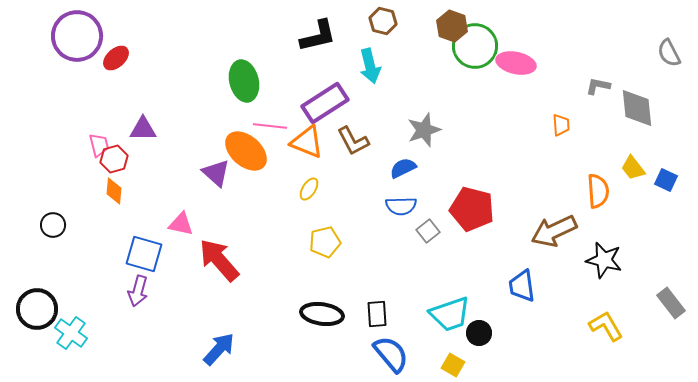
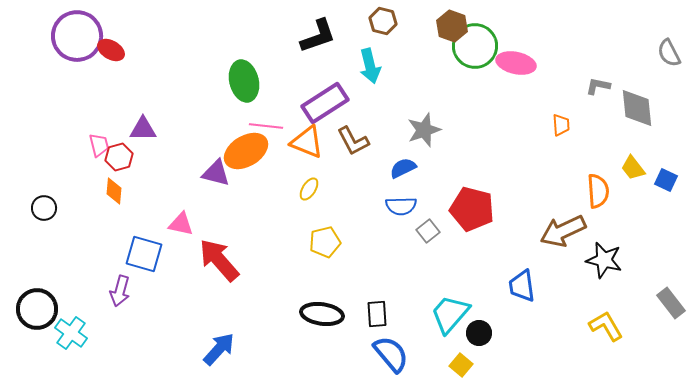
black L-shape at (318, 36): rotated 6 degrees counterclockwise
red ellipse at (116, 58): moved 5 px left, 8 px up; rotated 72 degrees clockwise
pink line at (270, 126): moved 4 px left
orange ellipse at (246, 151): rotated 72 degrees counterclockwise
red hexagon at (114, 159): moved 5 px right, 2 px up
purple triangle at (216, 173): rotated 28 degrees counterclockwise
black circle at (53, 225): moved 9 px left, 17 px up
brown arrow at (554, 231): moved 9 px right
purple arrow at (138, 291): moved 18 px left
cyan trapezoid at (450, 314): rotated 150 degrees clockwise
yellow square at (453, 365): moved 8 px right; rotated 10 degrees clockwise
